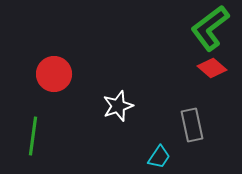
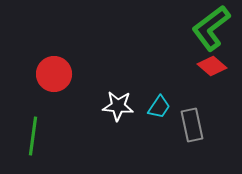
green L-shape: moved 1 px right
red diamond: moved 2 px up
white star: rotated 24 degrees clockwise
cyan trapezoid: moved 50 px up
